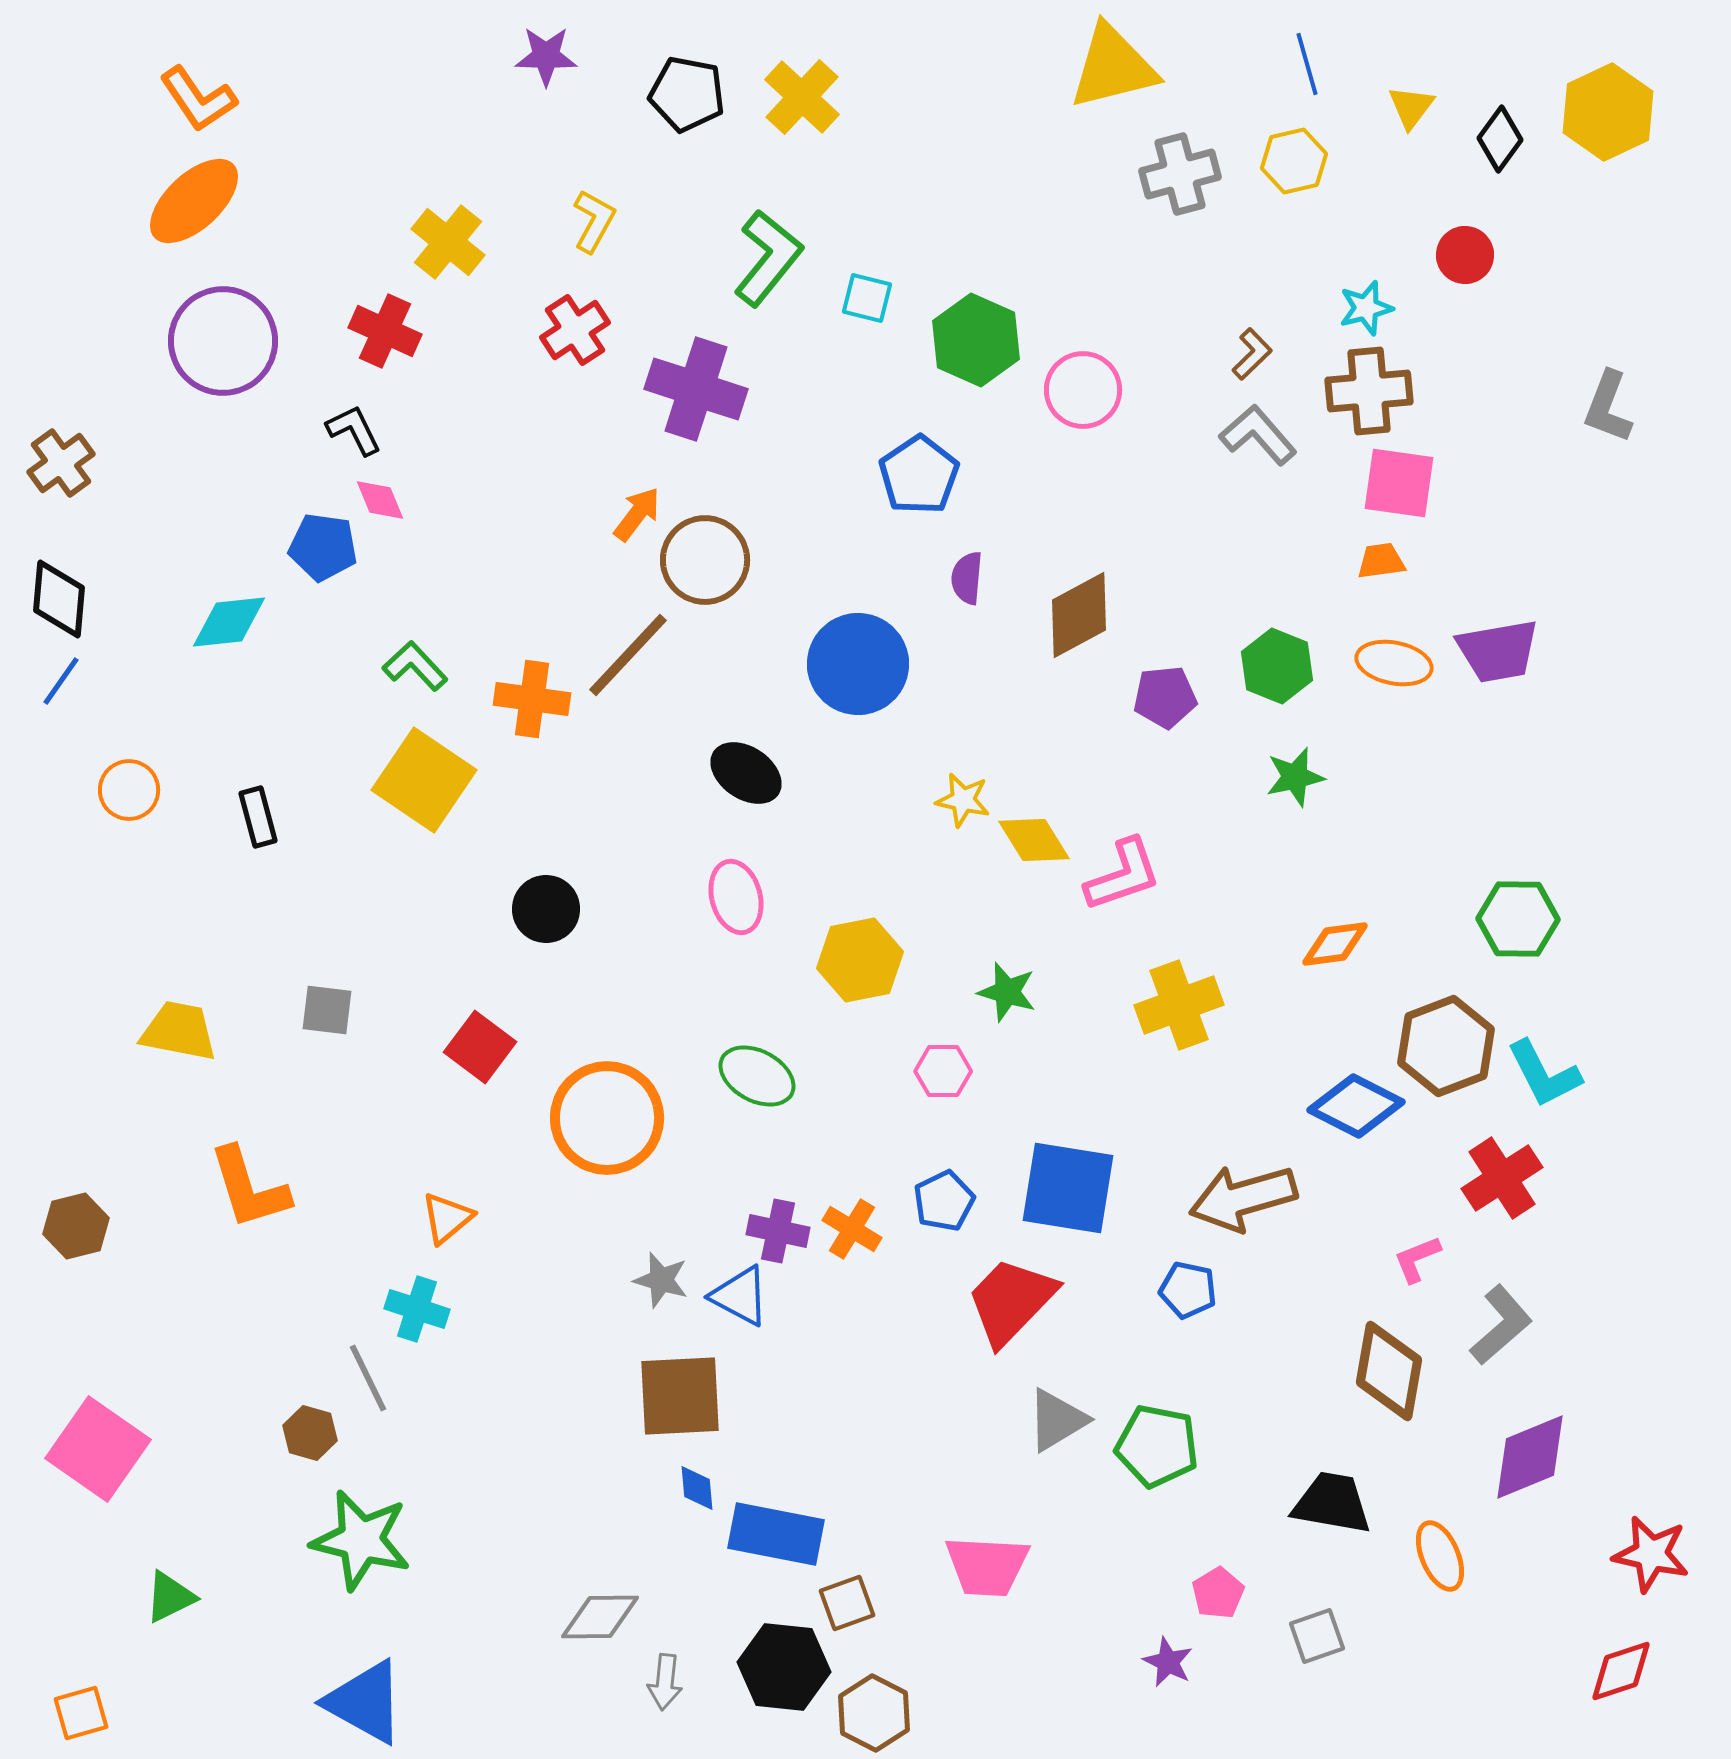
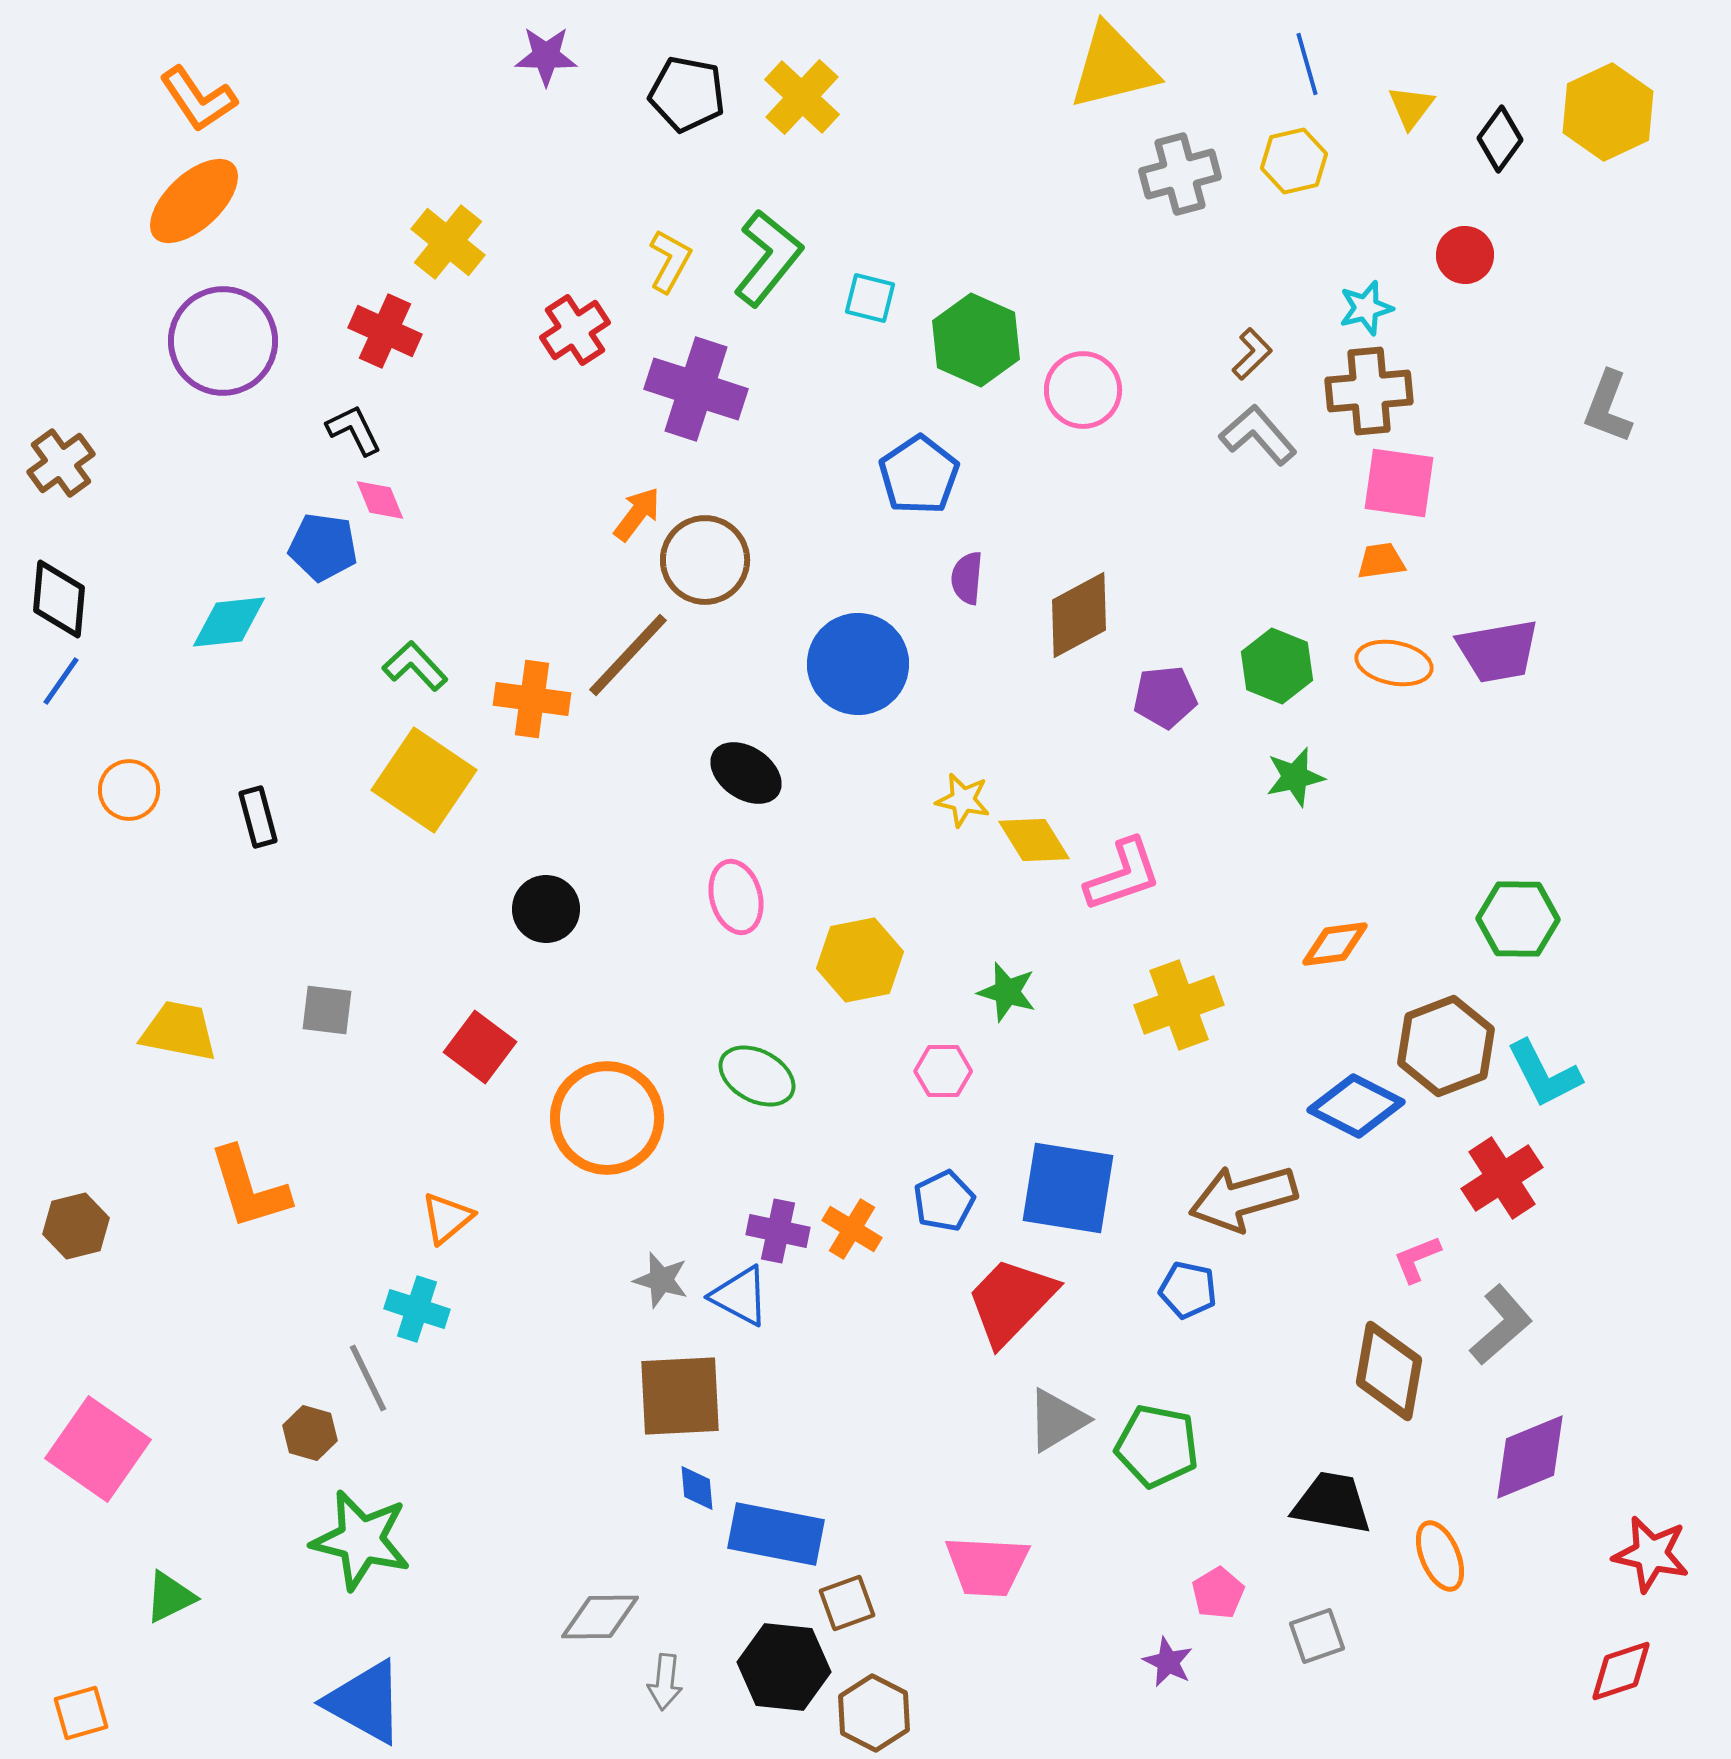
yellow L-shape at (594, 221): moved 76 px right, 40 px down
cyan square at (867, 298): moved 3 px right
